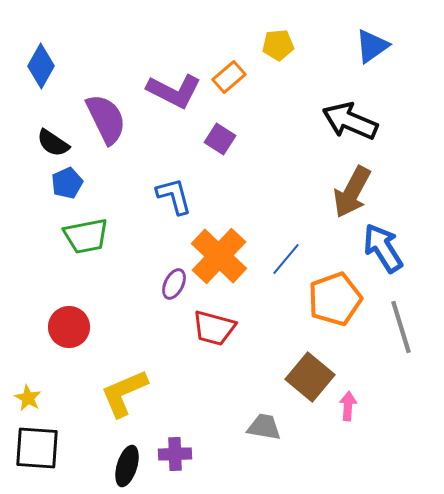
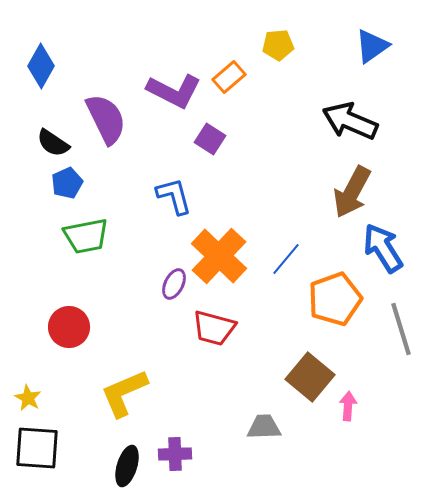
purple square: moved 10 px left
gray line: moved 2 px down
gray trapezoid: rotated 12 degrees counterclockwise
